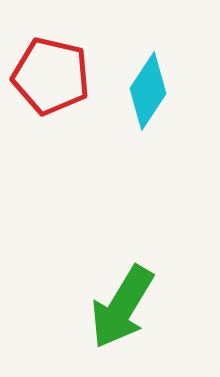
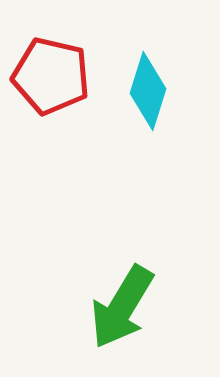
cyan diamond: rotated 16 degrees counterclockwise
